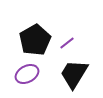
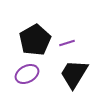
purple line: rotated 21 degrees clockwise
